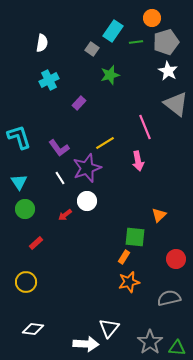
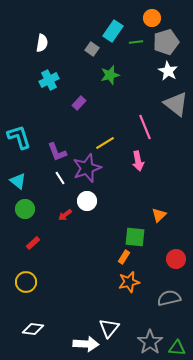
purple L-shape: moved 2 px left, 4 px down; rotated 15 degrees clockwise
cyan triangle: moved 1 px left, 1 px up; rotated 18 degrees counterclockwise
red rectangle: moved 3 px left
